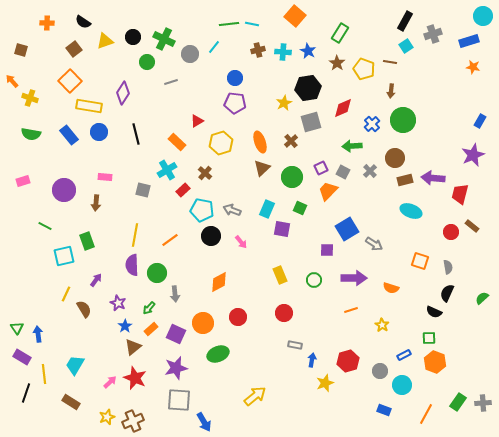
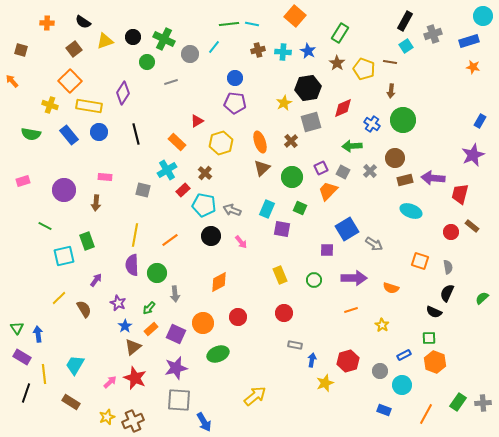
yellow cross at (30, 98): moved 20 px right, 7 px down
blue cross at (372, 124): rotated 14 degrees counterclockwise
cyan pentagon at (202, 210): moved 2 px right, 5 px up
yellow line at (66, 294): moved 7 px left, 4 px down; rotated 21 degrees clockwise
